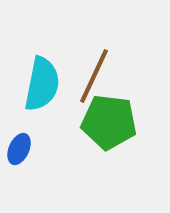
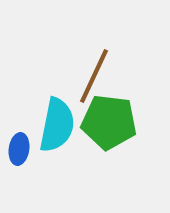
cyan semicircle: moved 15 px right, 41 px down
blue ellipse: rotated 16 degrees counterclockwise
